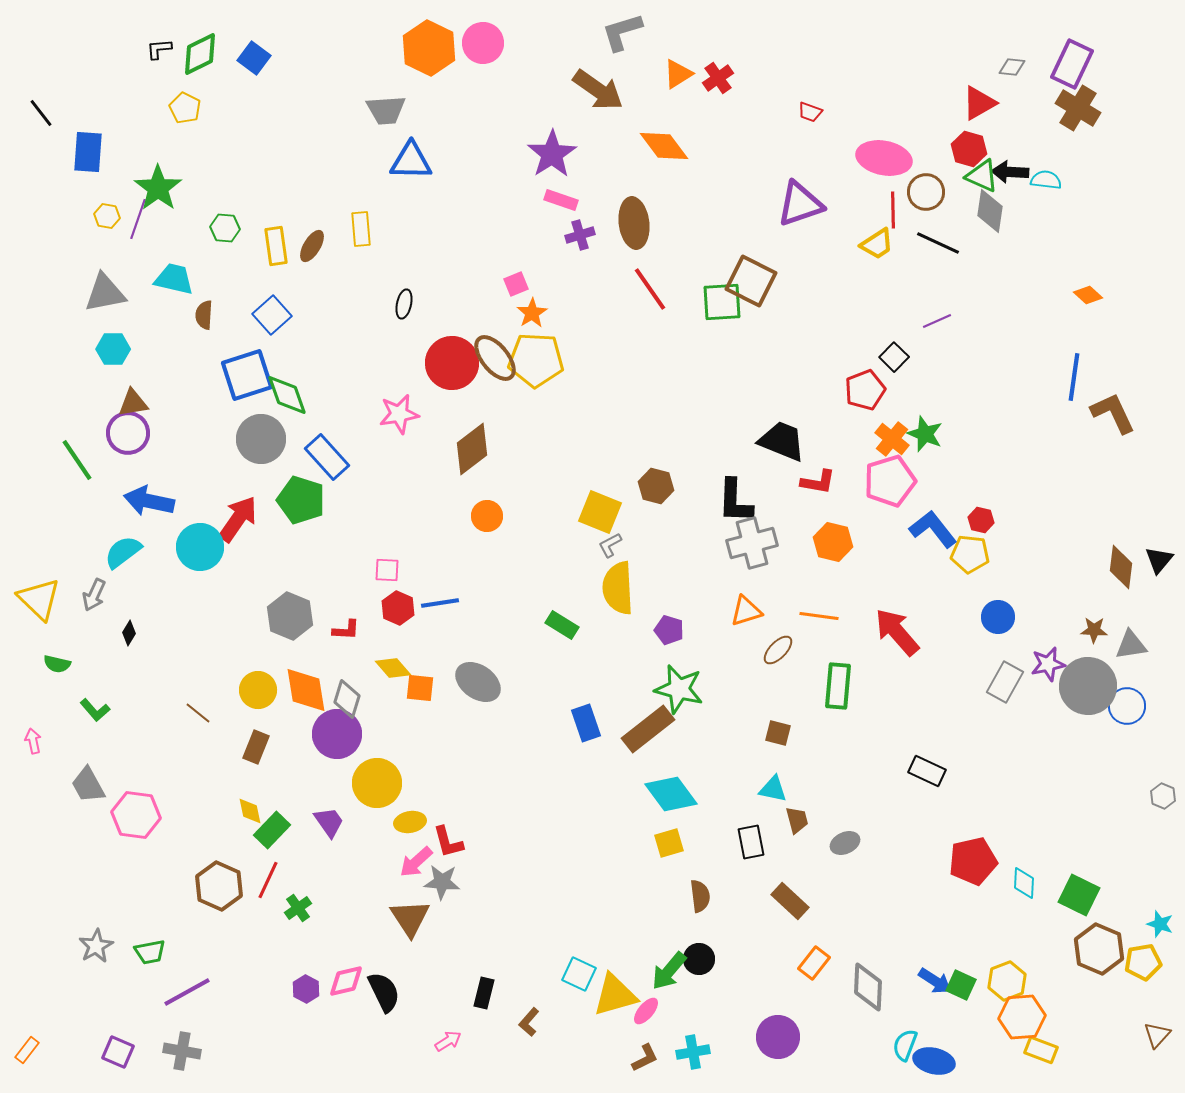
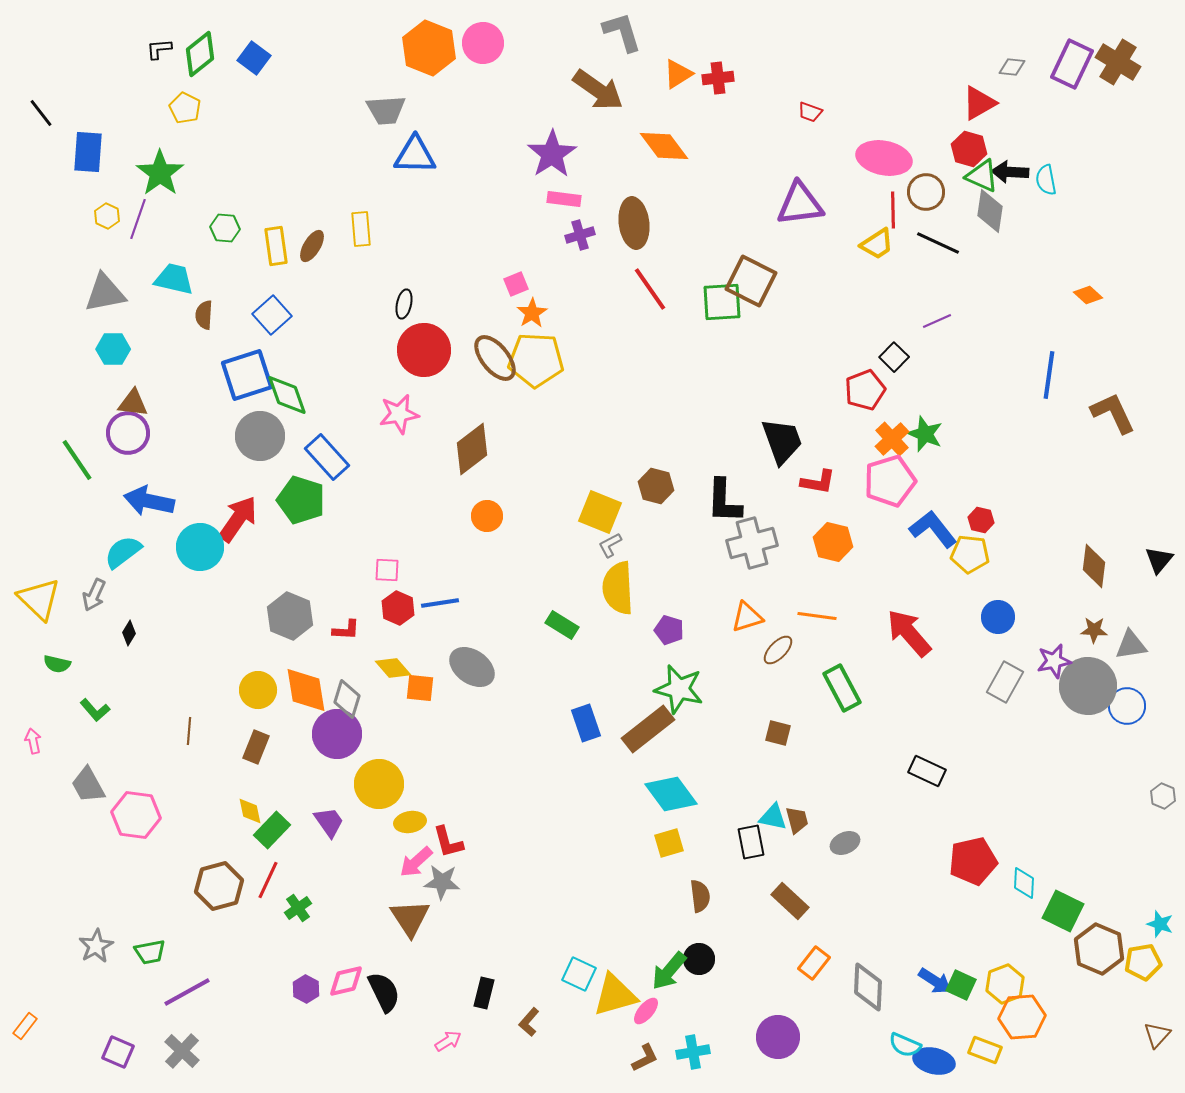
gray L-shape at (622, 32): rotated 90 degrees clockwise
orange hexagon at (429, 48): rotated 4 degrees counterclockwise
green diamond at (200, 54): rotated 12 degrees counterclockwise
red cross at (718, 78): rotated 28 degrees clockwise
brown cross at (1078, 108): moved 40 px right, 46 px up
blue triangle at (411, 161): moved 4 px right, 6 px up
cyan semicircle at (1046, 180): rotated 108 degrees counterclockwise
green star at (158, 188): moved 2 px right, 15 px up
pink rectangle at (561, 200): moved 3 px right, 1 px up; rotated 12 degrees counterclockwise
purple triangle at (800, 204): rotated 12 degrees clockwise
yellow hexagon at (107, 216): rotated 15 degrees clockwise
red circle at (452, 363): moved 28 px left, 13 px up
blue line at (1074, 377): moved 25 px left, 2 px up
brown triangle at (133, 403): rotated 16 degrees clockwise
gray circle at (261, 439): moved 1 px left, 3 px up
orange cross at (892, 439): rotated 8 degrees clockwise
black trapezoid at (782, 441): rotated 48 degrees clockwise
black L-shape at (735, 501): moved 11 px left
brown diamond at (1121, 567): moved 27 px left, 1 px up
orange triangle at (746, 611): moved 1 px right, 6 px down
orange line at (819, 616): moved 2 px left
red arrow at (897, 632): moved 12 px right, 1 px down
purple star at (1048, 664): moved 6 px right, 3 px up
gray ellipse at (478, 682): moved 6 px left, 15 px up
green rectangle at (838, 686): moved 4 px right, 2 px down; rotated 33 degrees counterclockwise
brown line at (198, 713): moved 9 px left, 18 px down; rotated 56 degrees clockwise
yellow circle at (377, 783): moved 2 px right, 1 px down
cyan triangle at (773, 789): moved 28 px down
brown hexagon at (219, 886): rotated 21 degrees clockwise
green square at (1079, 895): moved 16 px left, 16 px down
yellow hexagon at (1007, 981): moved 2 px left, 3 px down
cyan semicircle at (905, 1045): rotated 88 degrees counterclockwise
orange rectangle at (27, 1050): moved 2 px left, 24 px up
yellow rectangle at (1041, 1050): moved 56 px left
gray cross at (182, 1051): rotated 33 degrees clockwise
